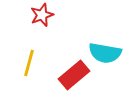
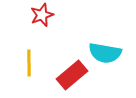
yellow line: rotated 16 degrees counterclockwise
red rectangle: moved 2 px left
